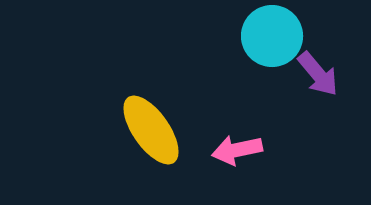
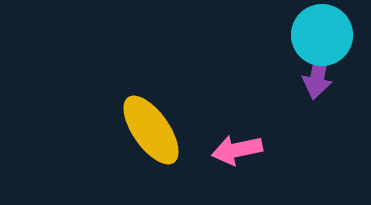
cyan circle: moved 50 px right, 1 px up
purple arrow: rotated 51 degrees clockwise
